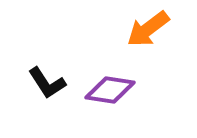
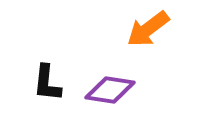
black L-shape: rotated 39 degrees clockwise
